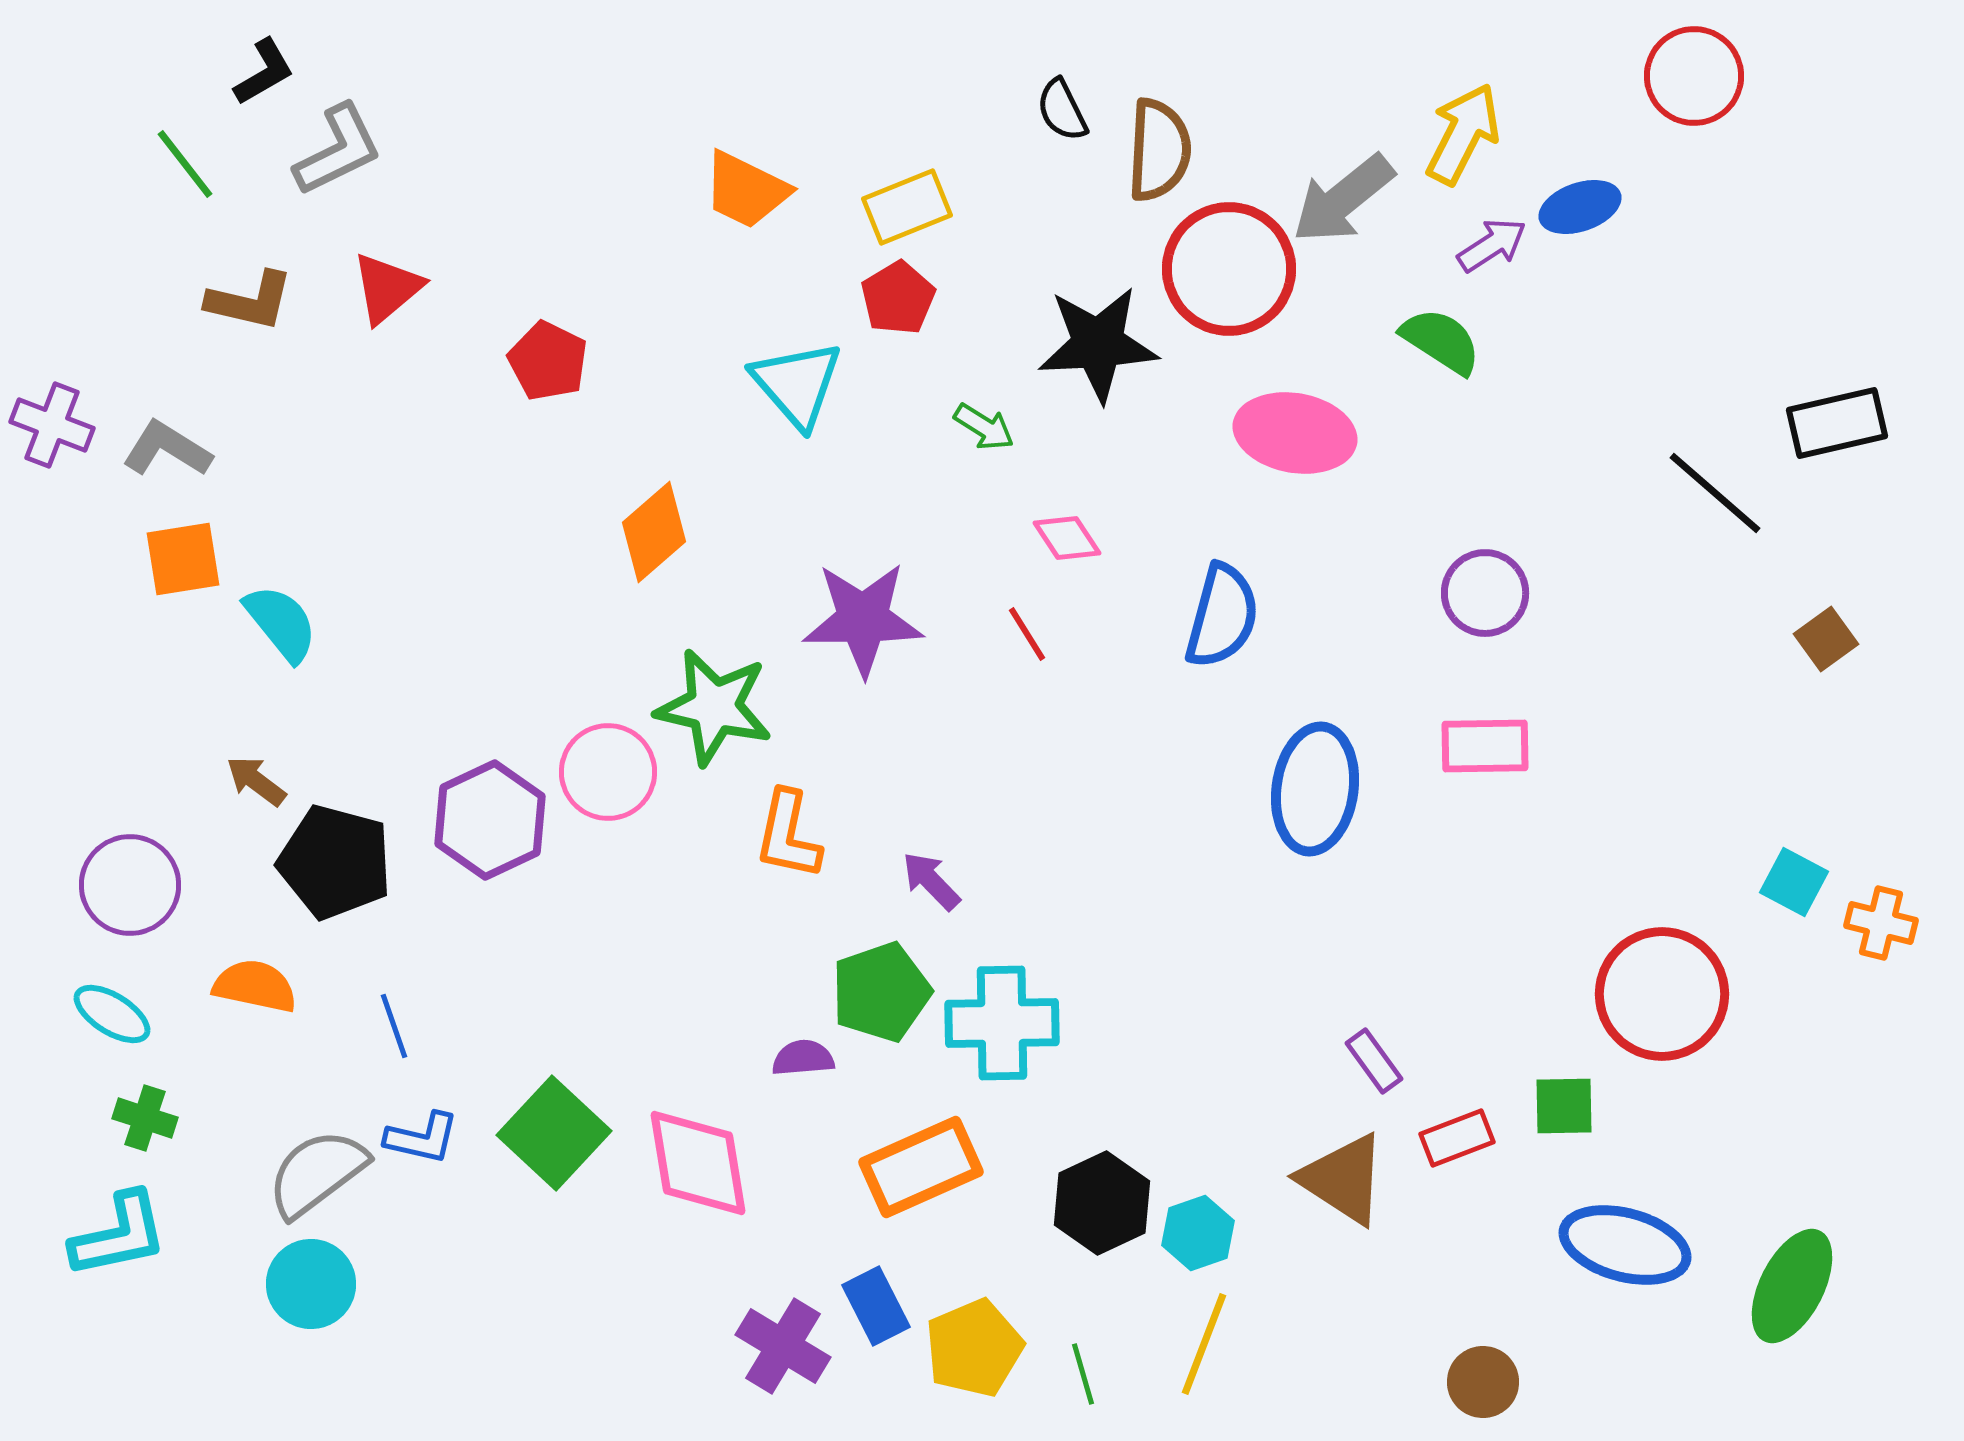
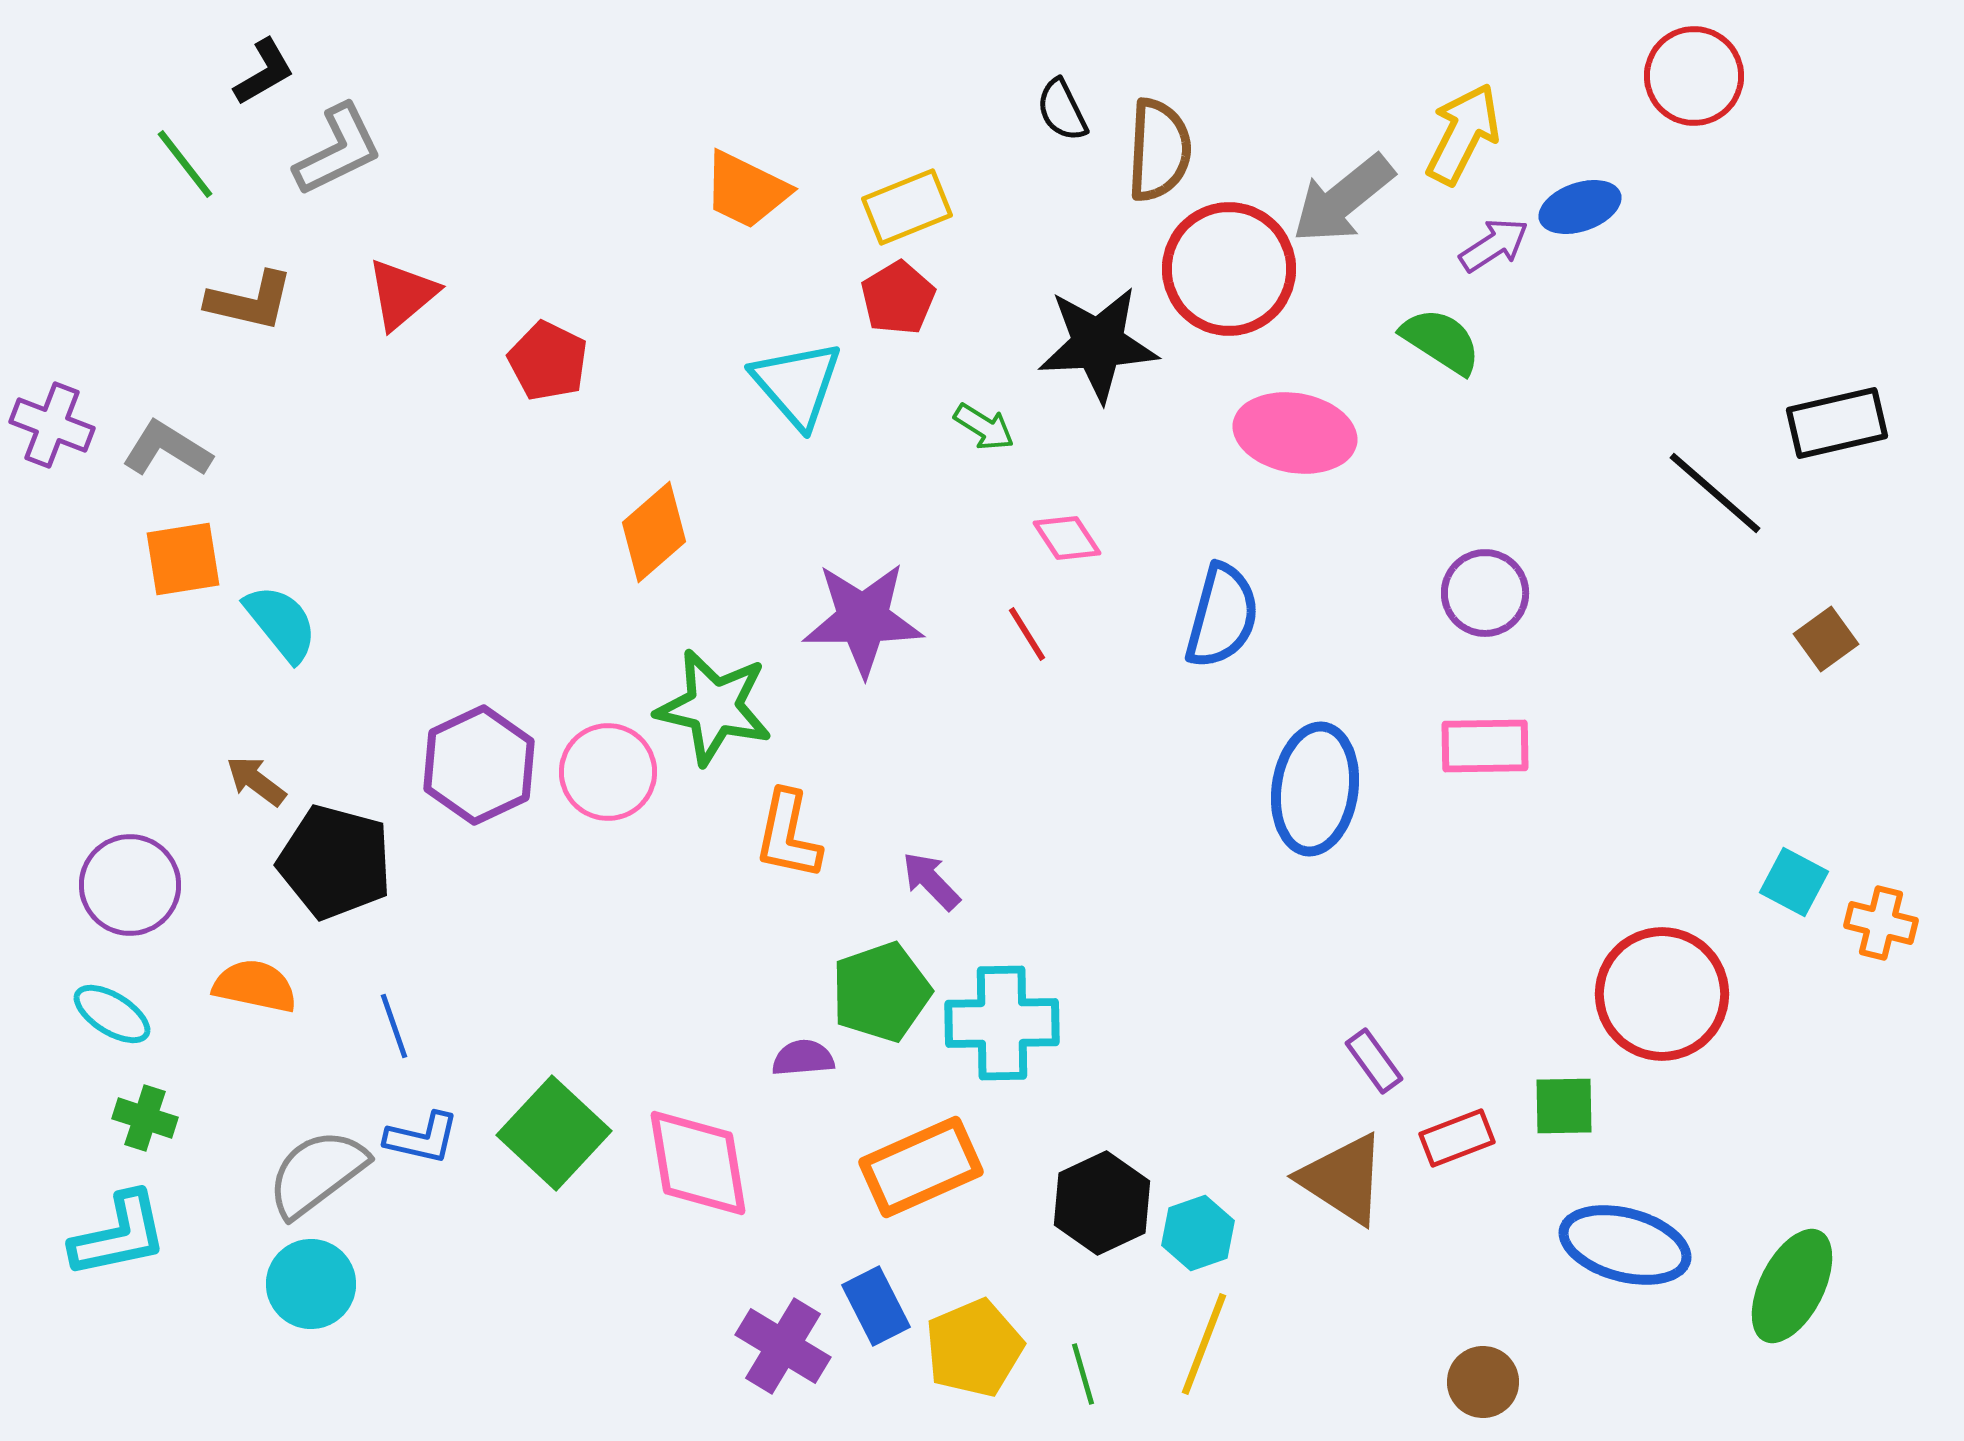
purple arrow at (1492, 245): moved 2 px right
red triangle at (387, 288): moved 15 px right, 6 px down
purple hexagon at (490, 820): moved 11 px left, 55 px up
